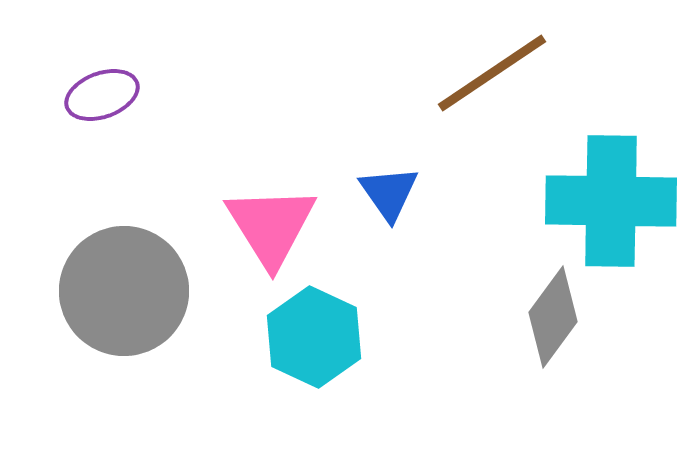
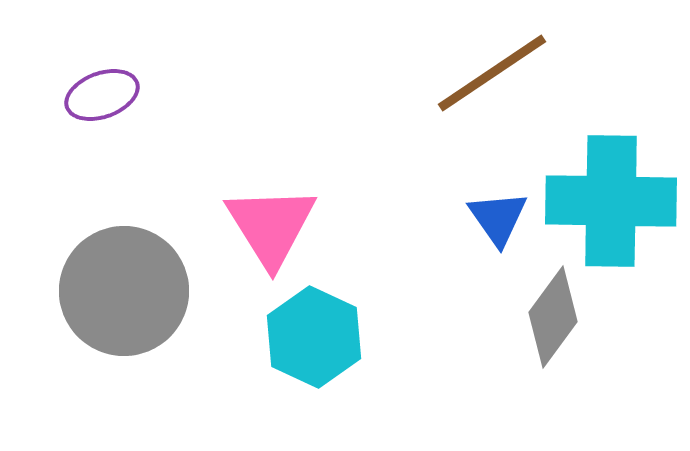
blue triangle: moved 109 px right, 25 px down
